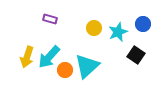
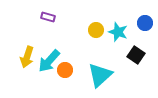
purple rectangle: moved 2 px left, 2 px up
blue circle: moved 2 px right, 1 px up
yellow circle: moved 2 px right, 2 px down
cyan star: rotated 30 degrees counterclockwise
cyan arrow: moved 4 px down
cyan triangle: moved 13 px right, 9 px down
